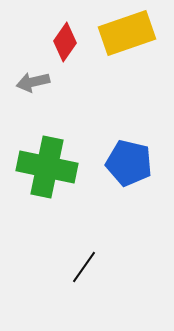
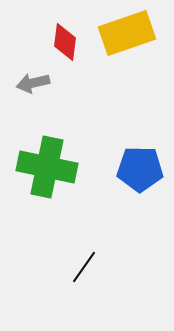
red diamond: rotated 27 degrees counterclockwise
gray arrow: moved 1 px down
blue pentagon: moved 11 px right, 6 px down; rotated 12 degrees counterclockwise
